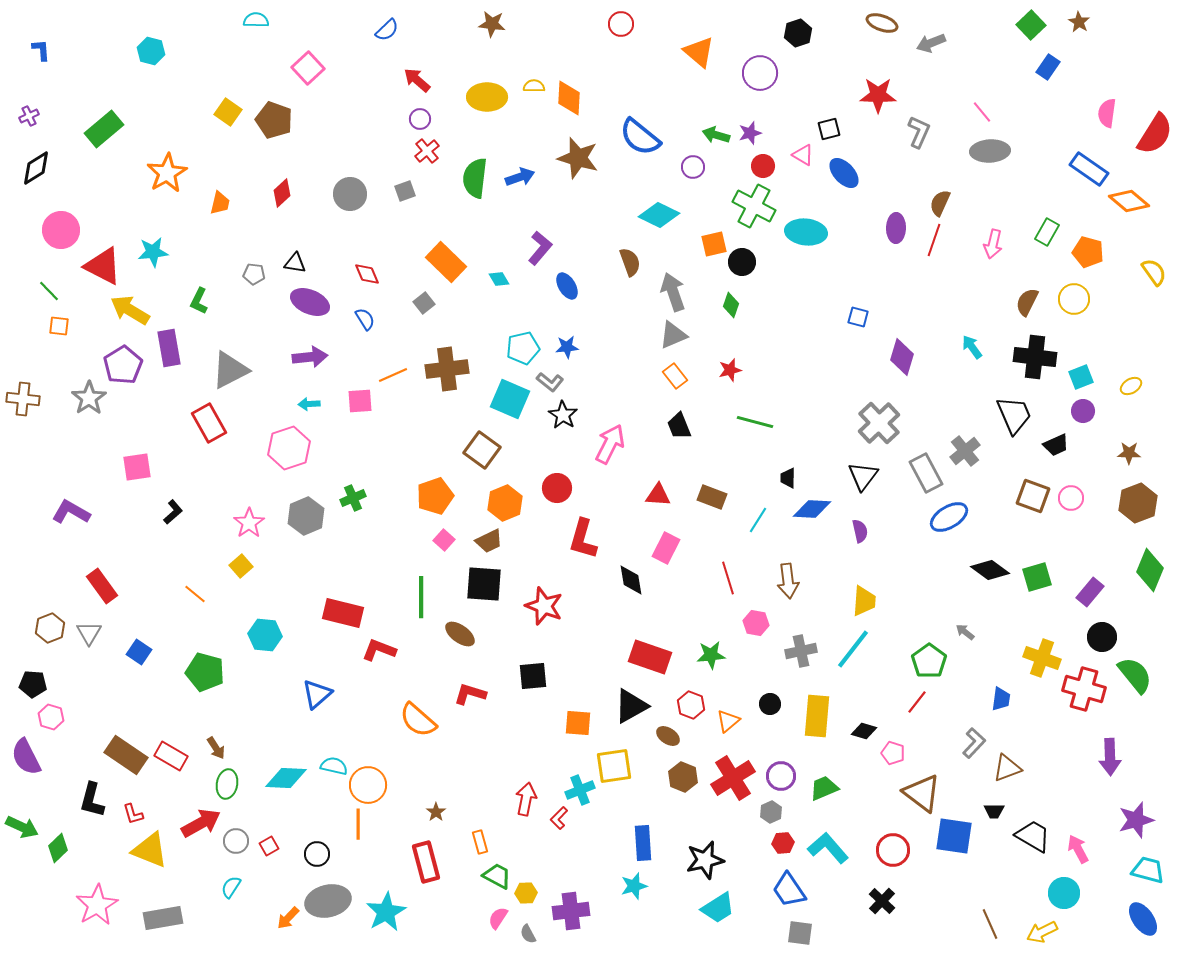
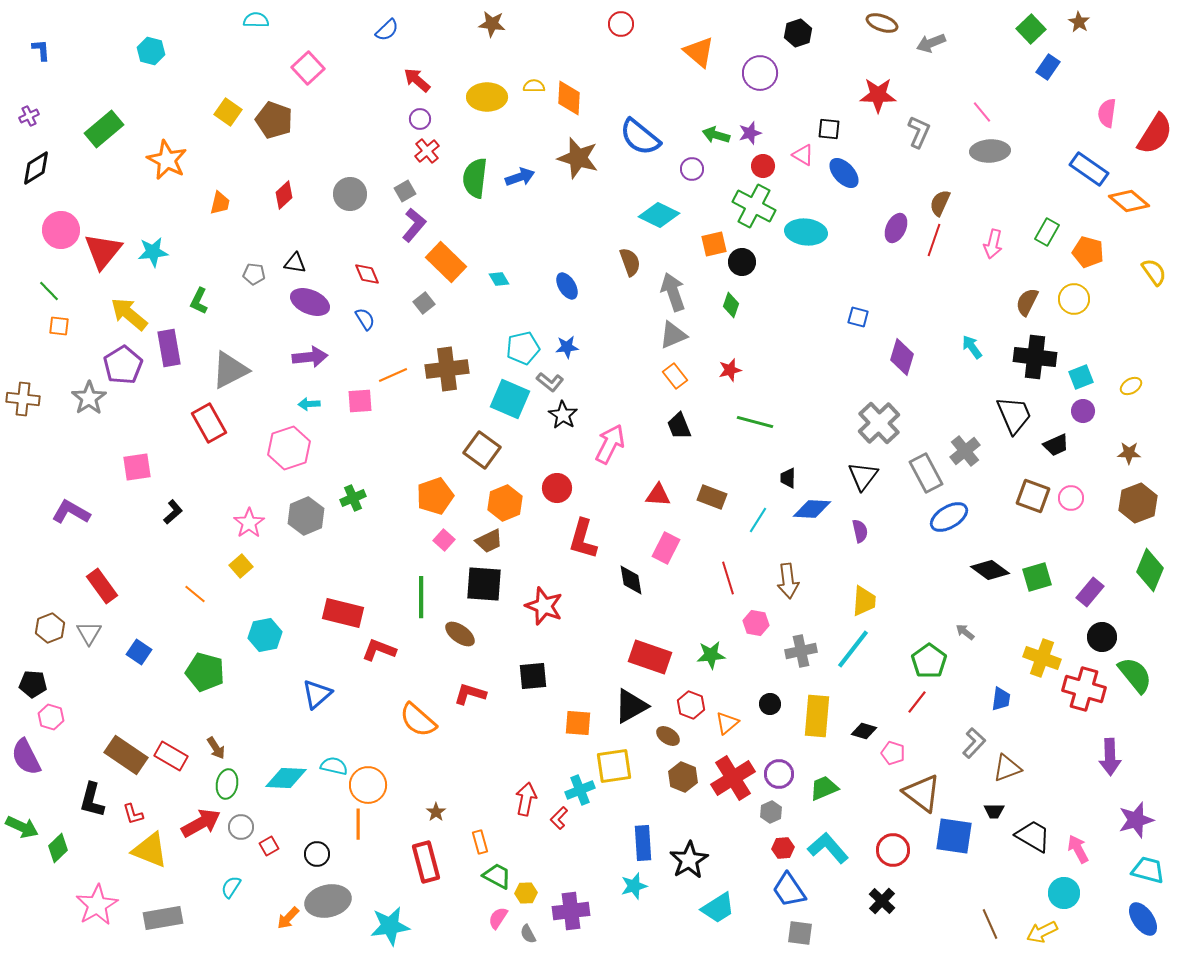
green square at (1031, 25): moved 4 px down
black square at (829, 129): rotated 20 degrees clockwise
purple circle at (693, 167): moved 1 px left, 2 px down
orange star at (167, 173): moved 13 px up; rotated 15 degrees counterclockwise
gray square at (405, 191): rotated 10 degrees counterclockwise
red diamond at (282, 193): moved 2 px right, 2 px down
purple ellipse at (896, 228): rotated 24 degrees clockwise
purple L-shape at (540, 248): moved 126 px left, 23 px up
red triangle at (103, 266): moved 15 px up; rotated 42 degrees clockwise
yellow arrow at (130, 310): moved 1 px left, 4 px down; rotated 9 degrees clockwise
cyan hexagon at (265, 635): rotated 16 degrees counterclockwise
orange triangle at (728, 721): moved 1 px left, 2 px down
purple circle at (781, 776): moved 2 px left, 2 px up
gray circle at (236, 841): moved 5 px right, 14 px up
red hexagon at (783, 843): moved 5 px down
black star at (705, 860): moved 16 px left; rotated 18 degrees counterclockwise
cyan star at (386, 912): moved 4 px right, 14 px down; rotated 21 degrees clockwise
